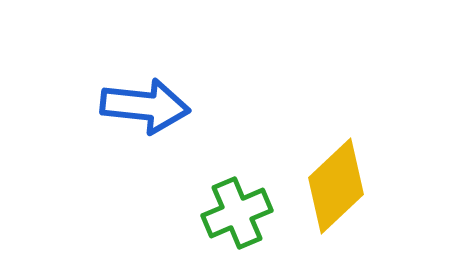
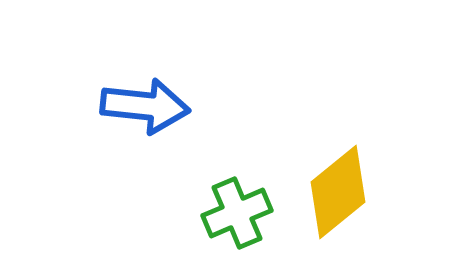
yellow diamond: moved 2 px right, 6 px down; rotated 4 degrees clockwise
